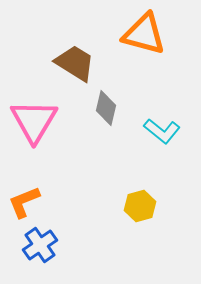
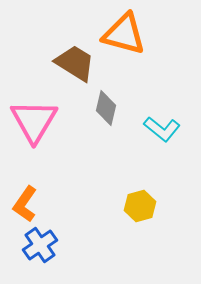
orange triangle: moved 20 px left
cyan L-shape: moved 2 px up
orange L-shape: moved 1 px right, 2 px down; rotated 33 degrees counterclockwise
